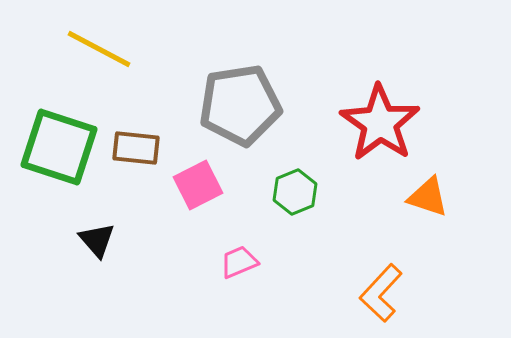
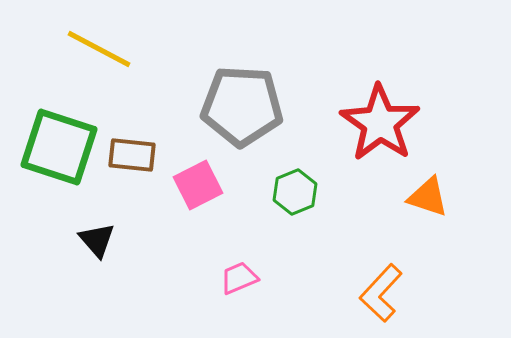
gray pentagon: moved 2 px right, 1 px down; rotated 12 degrees clockwise
brown rectangle: moved 4 px left, 7 px down
pink trapezoid: moved 16 px down
